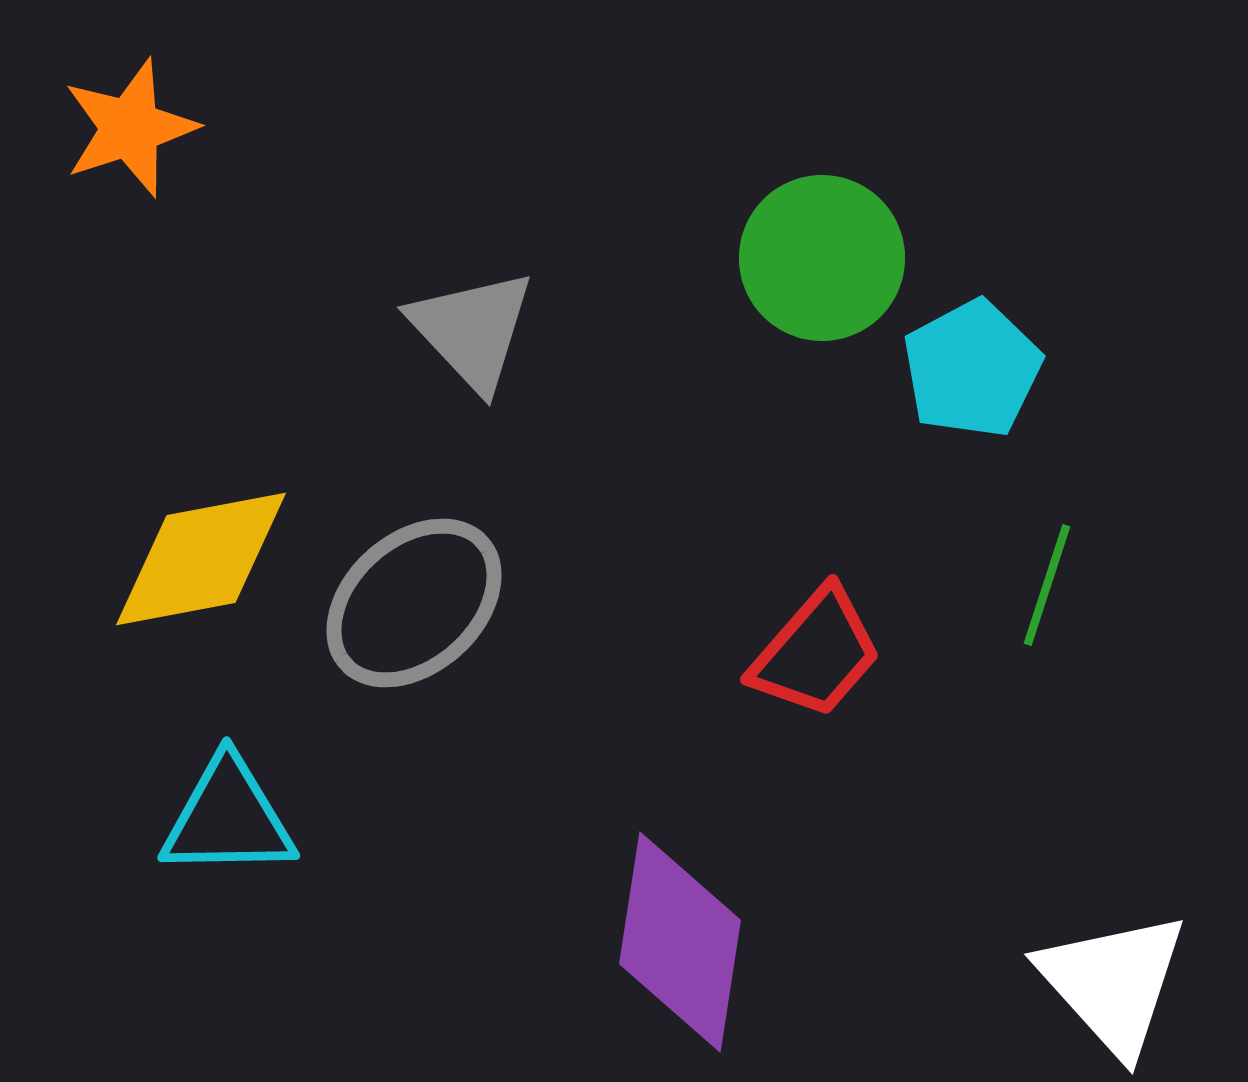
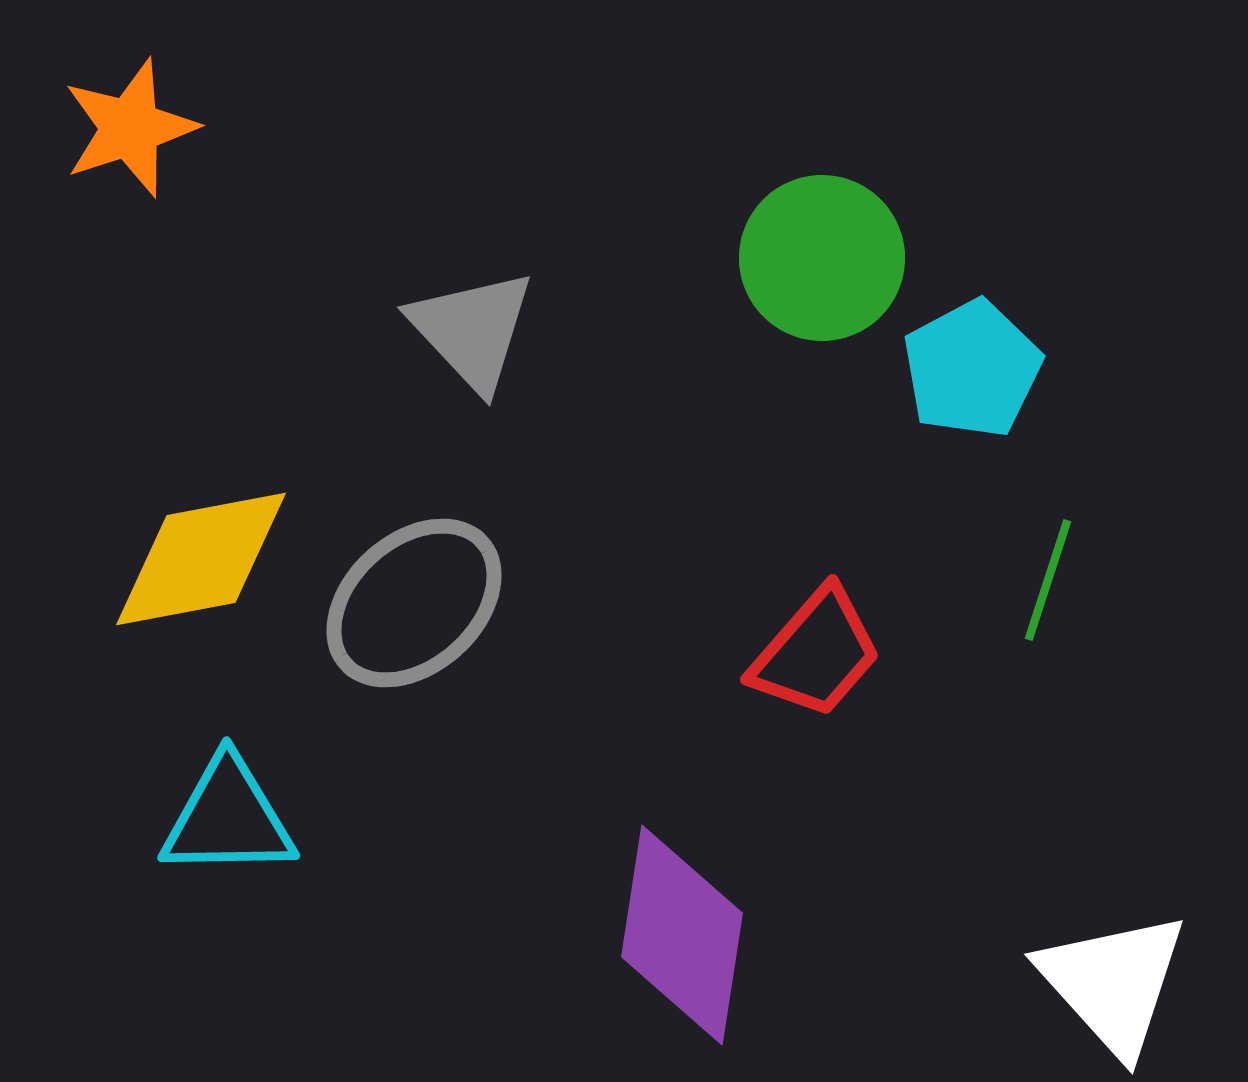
green line: moved 1 px right, 5 px up
purple diamond: moved 2 px right, 7 px up
